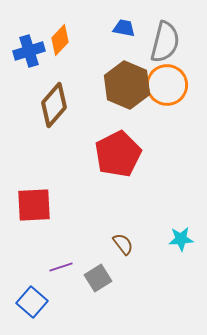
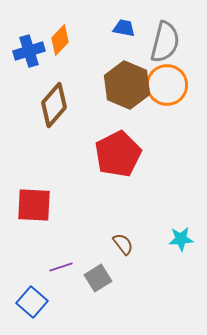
red square: rotated 6 degrees clockwise
